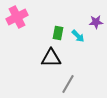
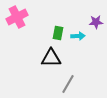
cyan arrow: rotated 48 degrees counterclockwise
